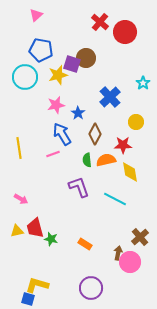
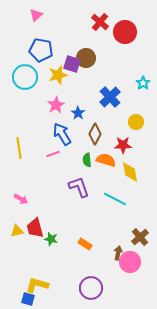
pink star: rotated 18 degrees counterclockwise
orange semicircle: rotated 30 degrees clockwise
